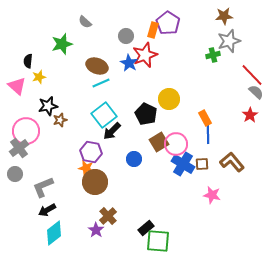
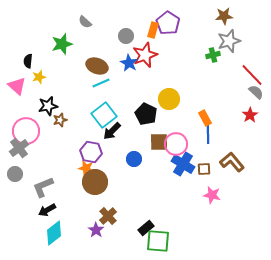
brown square at (159, 142): rotated 30 degrees clockwise
brown square at (202, 164): moved 2 px right, 5 px down
